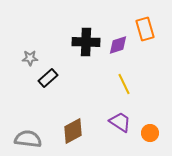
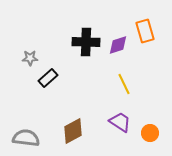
orange rectangle: moved 2 px down
gray semicircle: moved 2 px left, 1 px up
